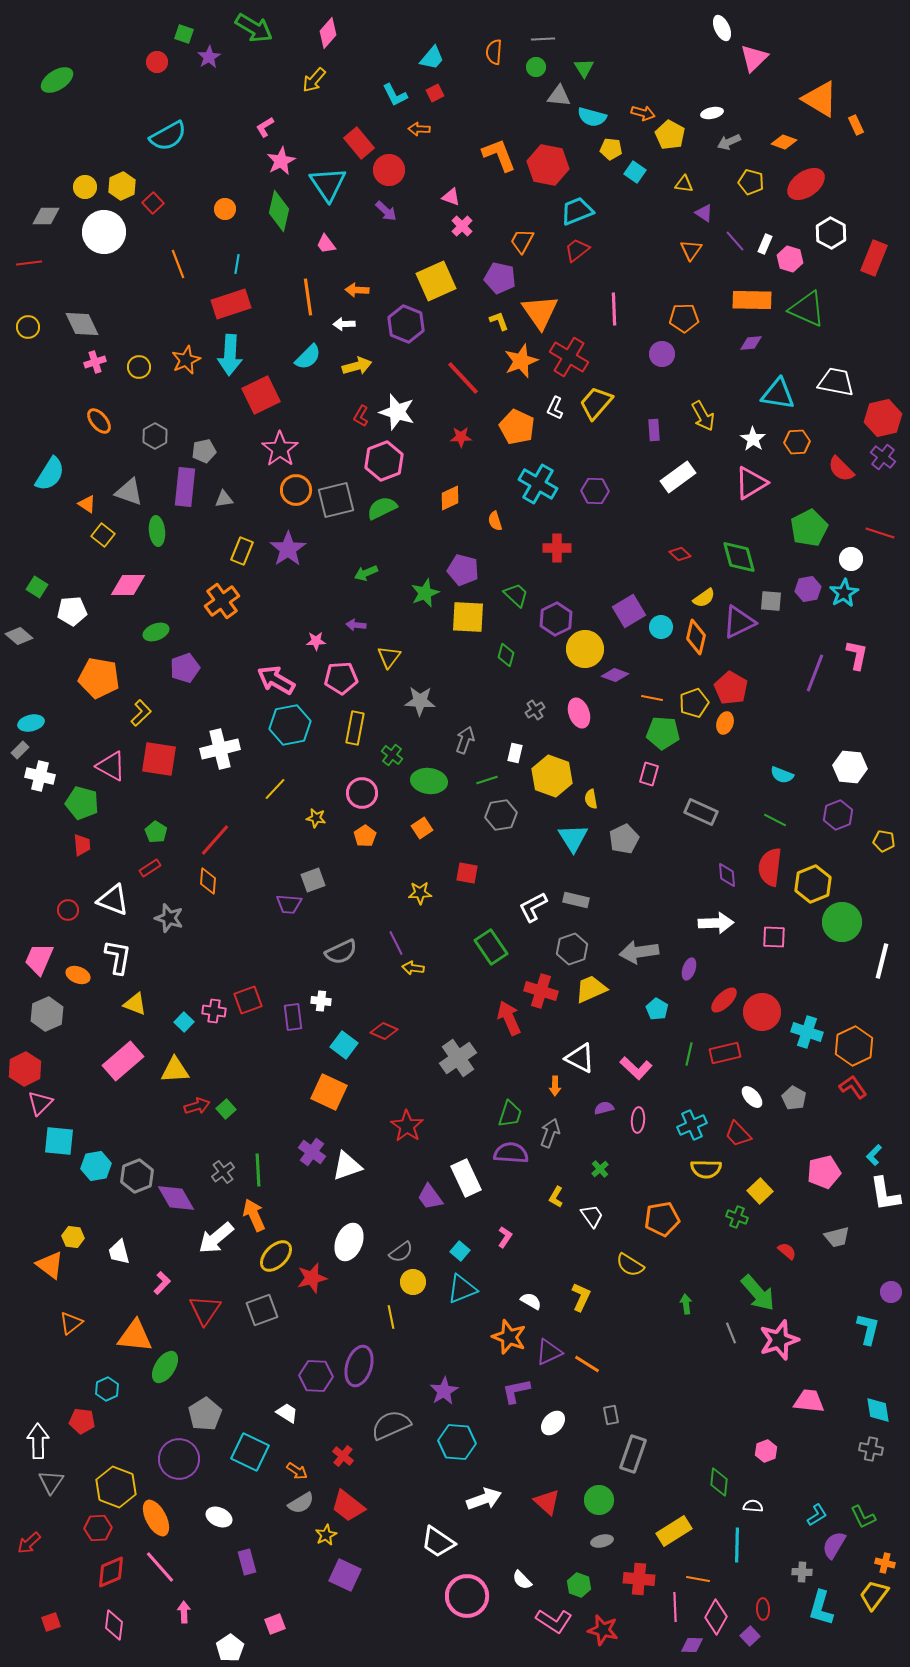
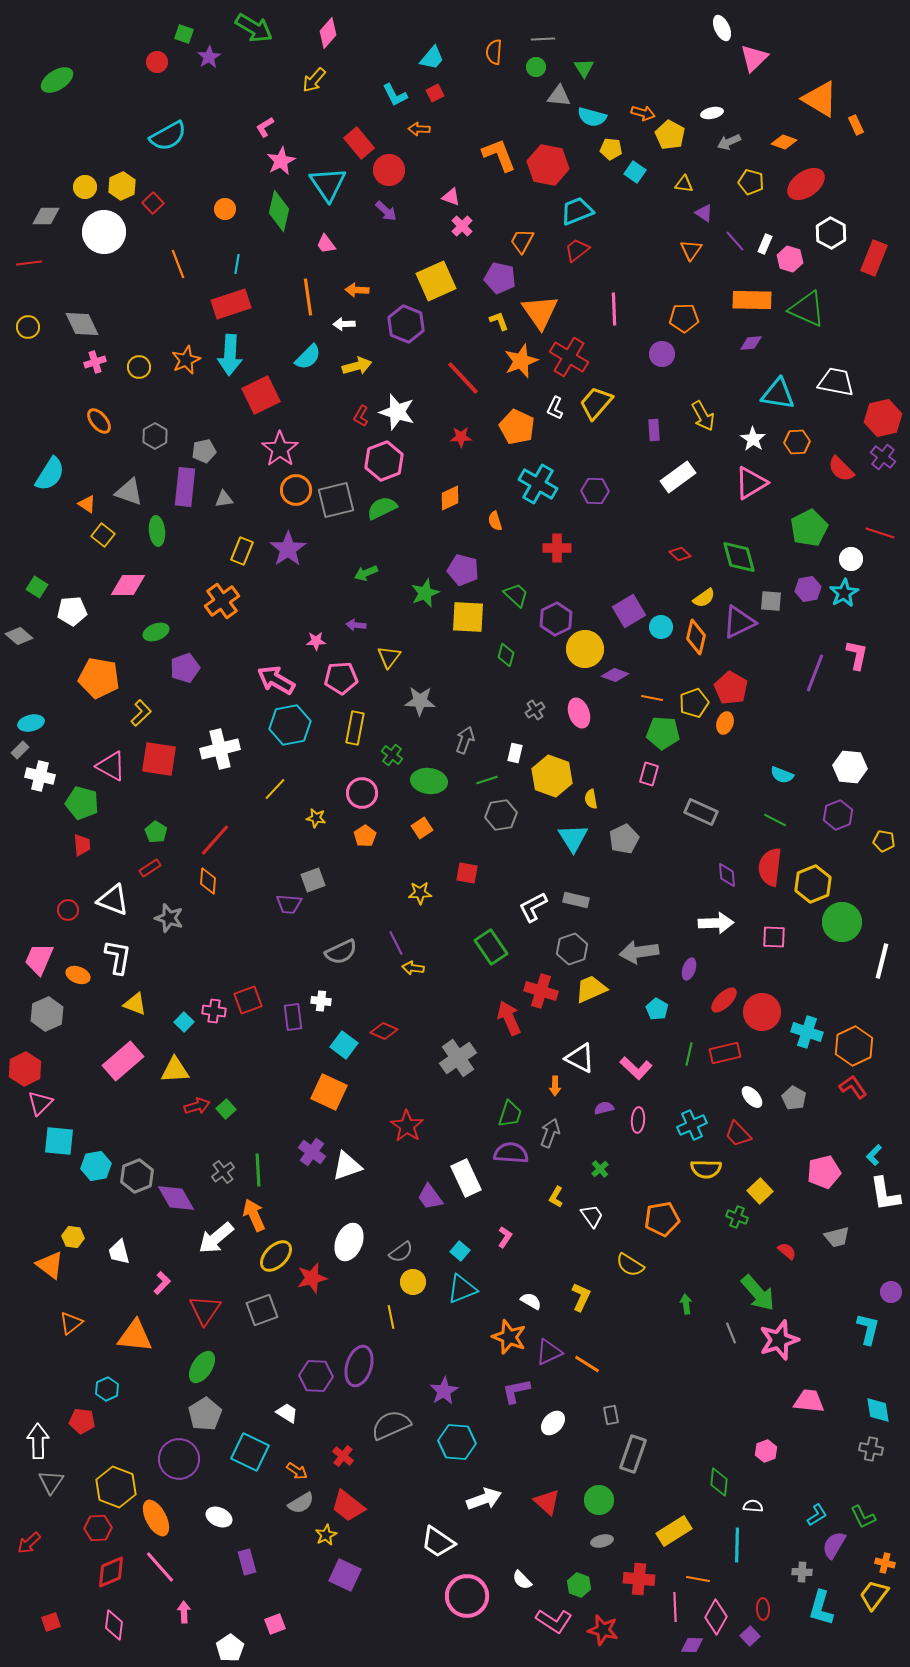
green ellipse at (165, 1367): moved 37 px right
